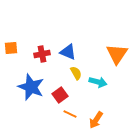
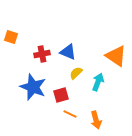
orange square: moved 11 px up; rotated 24 degrees clockwise
orange triangle: moved 1 px left, 2 px down; rotated 30 degrees counterclockwise
yellow semicircle: rotated 104 degrees counterclockwise
cyan arrow: rotated 84 degrees counterclockwise
blue star: moved 2 px right
red square: moved 1 px right; rotated 21 degrees clockwise
orange arrow: rotated 48 degrees counterclockwise
